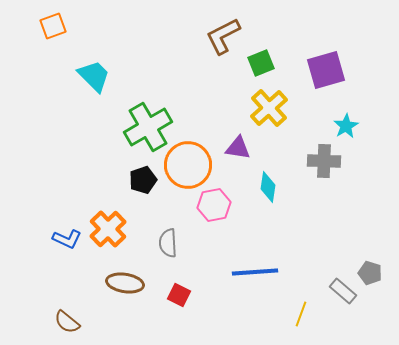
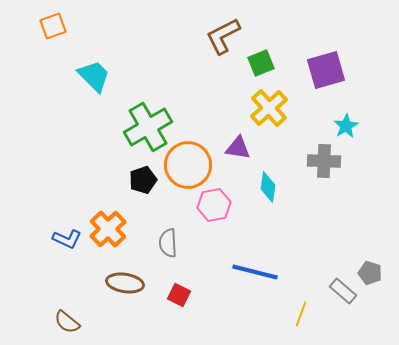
blue line: rotated 18 degrees clockwise
